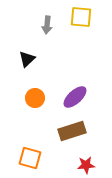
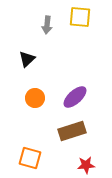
yellow square: moved 1 px left
